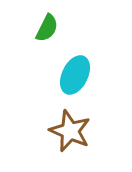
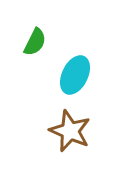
green semicircle: moved 12 px left, 14 px down
